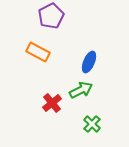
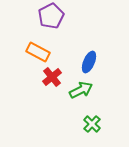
red cross: moved 26 px up
